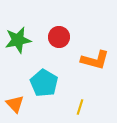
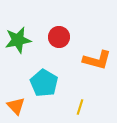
orange L-shape: moved 2 px right
orange triangle: moved 1 px right, 2 px down
